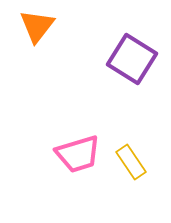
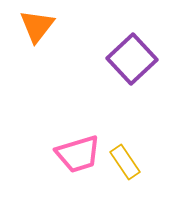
purple square: rotated 15 degrees clockwise
yellow rectangle: moved 6 px left
